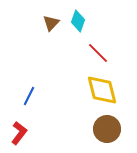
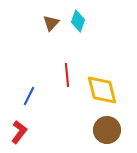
red line: moved 31 px left, 22 px down; rotated 40 degrees clockwise
brown circle: moved 1 px down
red L-shape: moved 1 px up
